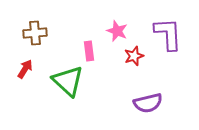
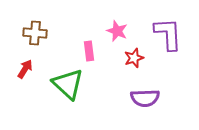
brown cross: rotated 10 degrees clockwise
red star: moved 2 px down
green triangle: moved 3 px down
purple semicircle: moved 3 px left, 5 px up; rotated 12 degrees clockwise
